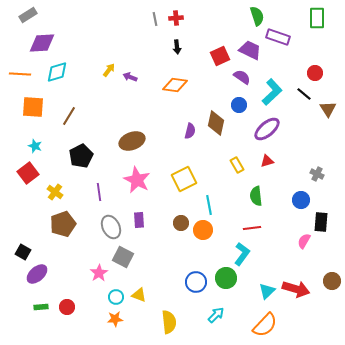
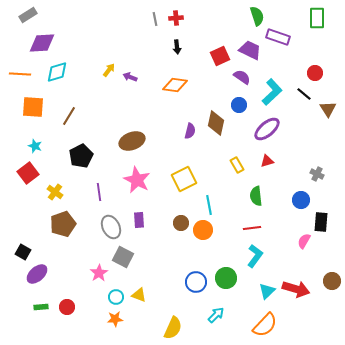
cyan L-shape at (242, 254): moved 13 px right, 2 px down
yellow semicircle at (169, 322): moved 4 px right, 6 px down; rotated 30 degrees clockwise
